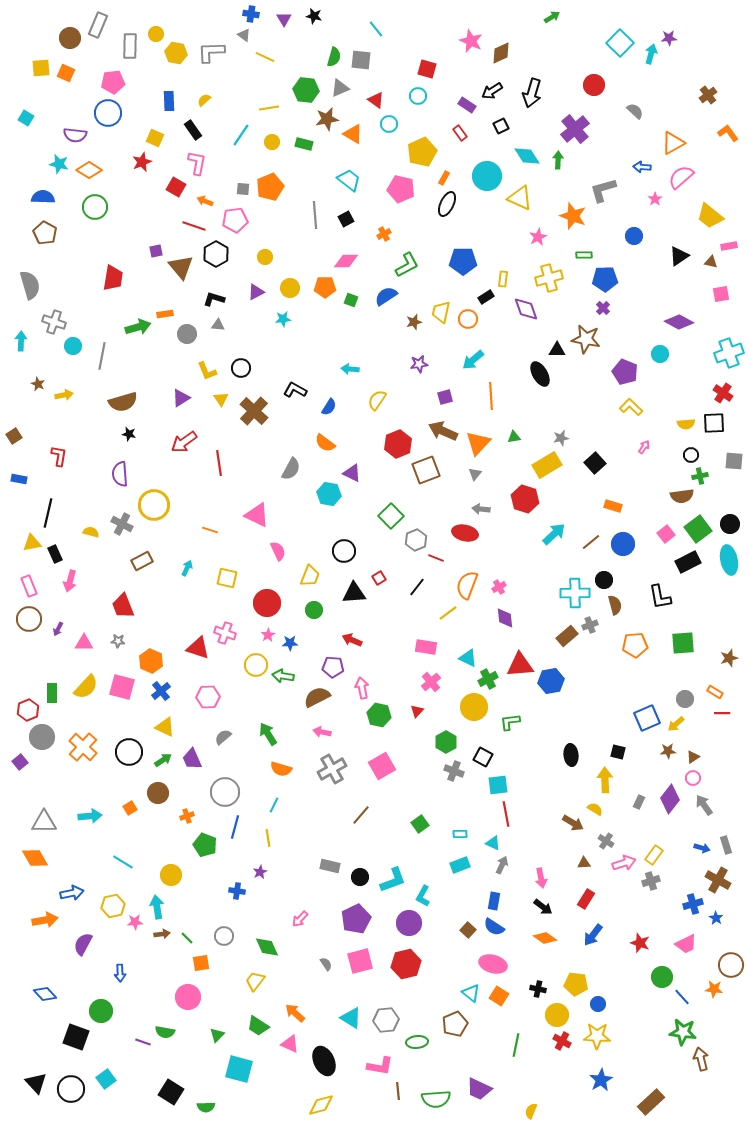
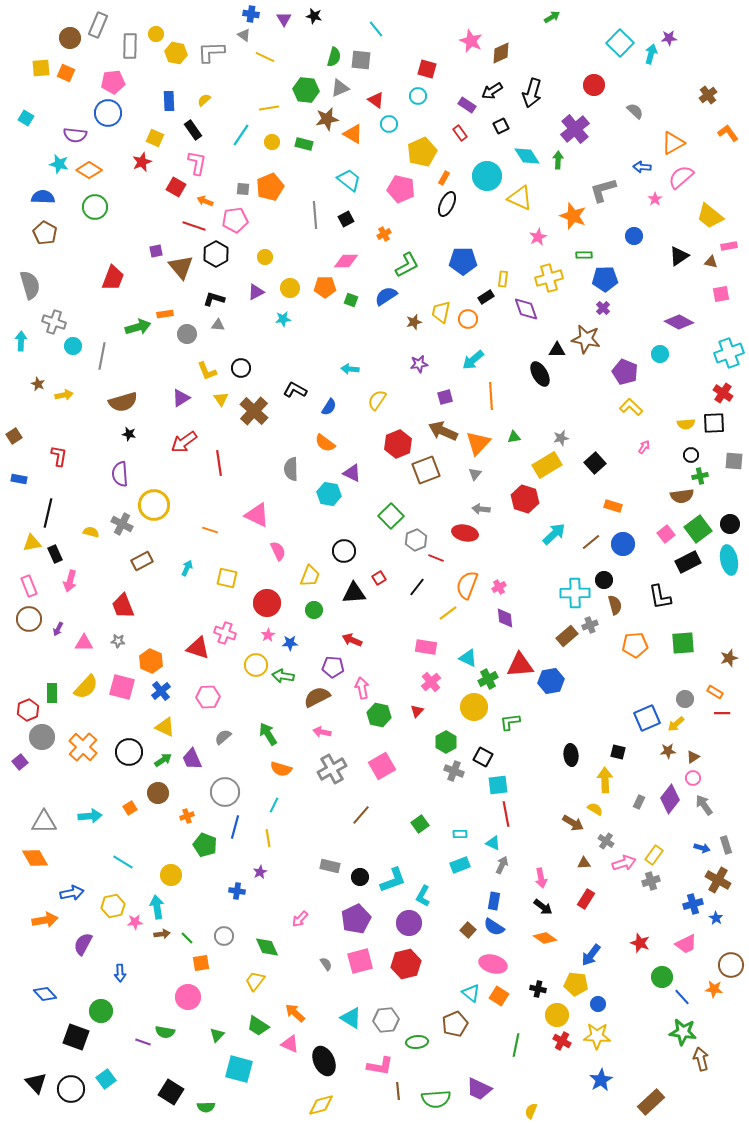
red trapezoid at (113, 278): rotated 12 degrees clockwise
gray semicircle at (291, 469): rotated 150 degrees clockwise
blue arrow at (593, 935): moved 2 px left, 20 px down
